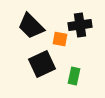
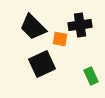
black trapezoid: moved 2 px right, 1 px down
green rectangle: moved 17 px right; rotated 36 degrees counterclockwise
